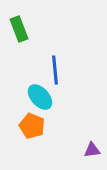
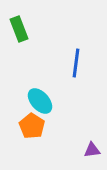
blue line: moved 21 px right, 7 px up; rotated 12 degrees clockwise
cyan ellipse: moved 4 px down
orange pentagon: rotated 10 degrees clockwise
